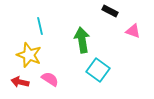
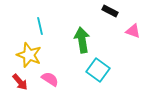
red arrow: rotated 144 degrees counterclockwise
